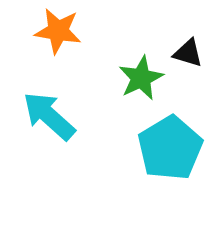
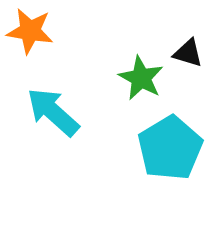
orange star: moved 28 px left
green star: rotated 18 degrees counterclockwise
cyan arrow: moved 4 px right, 4 px up
